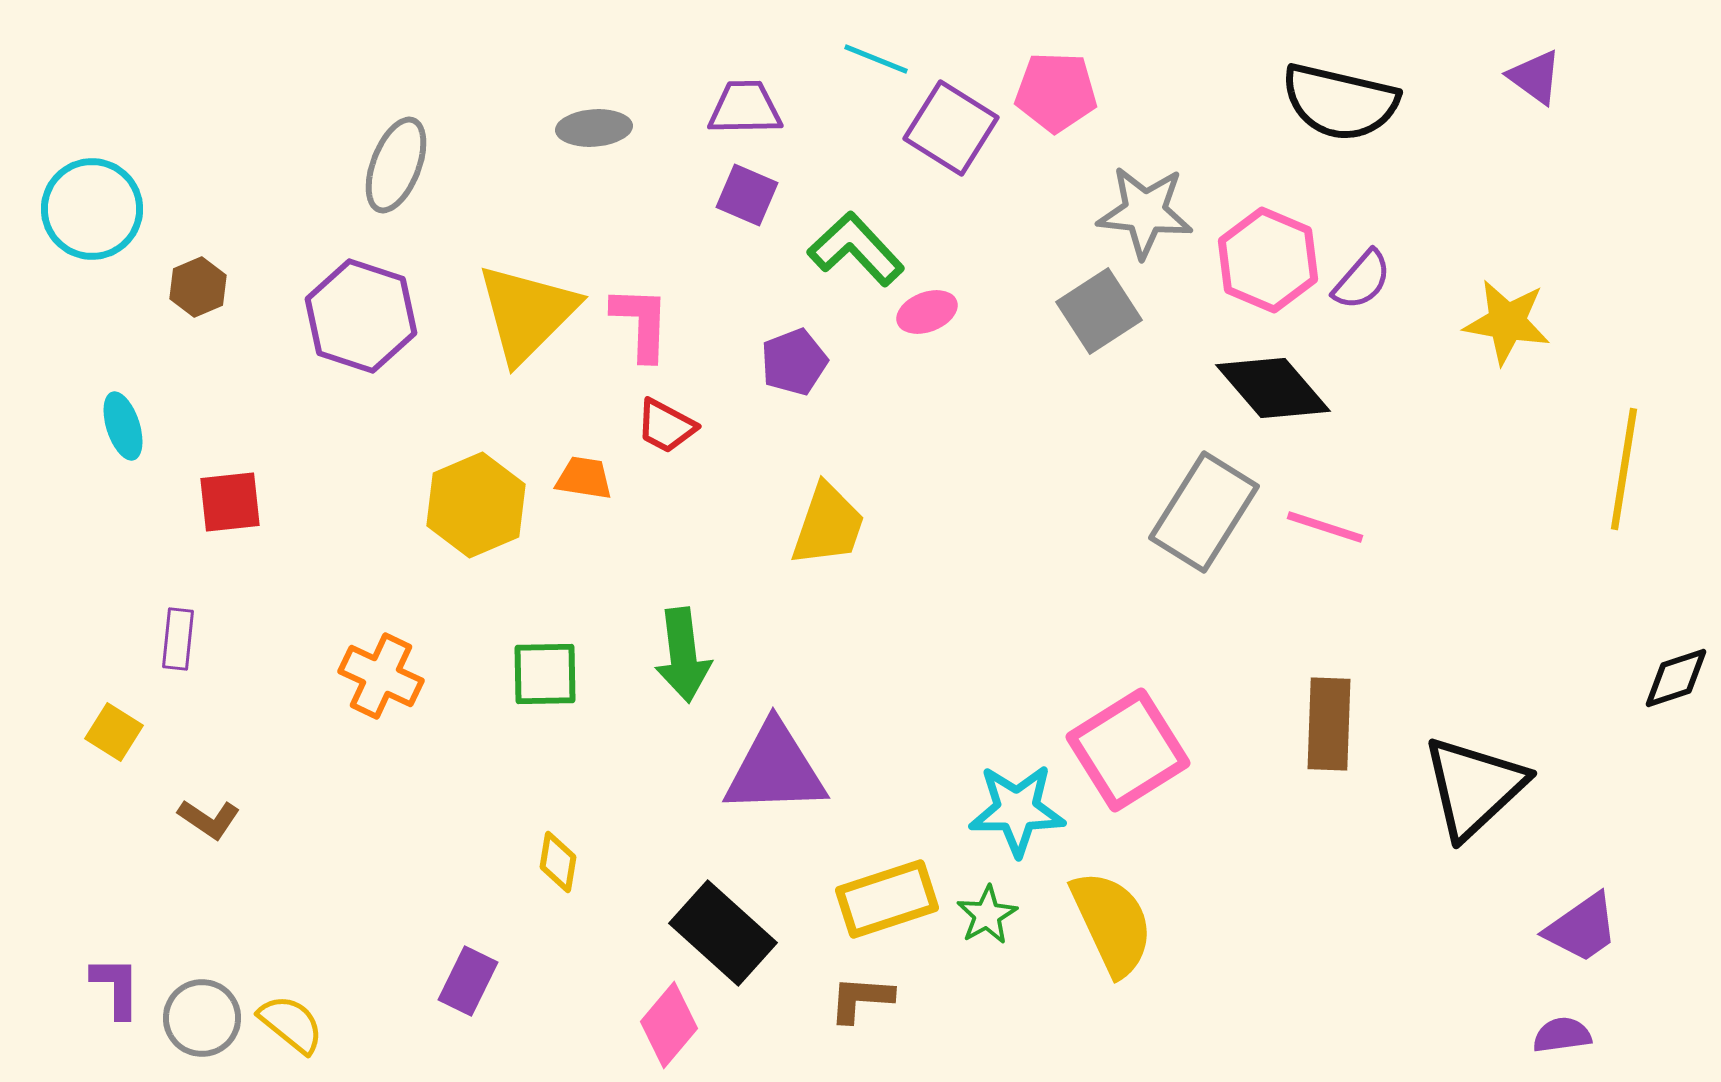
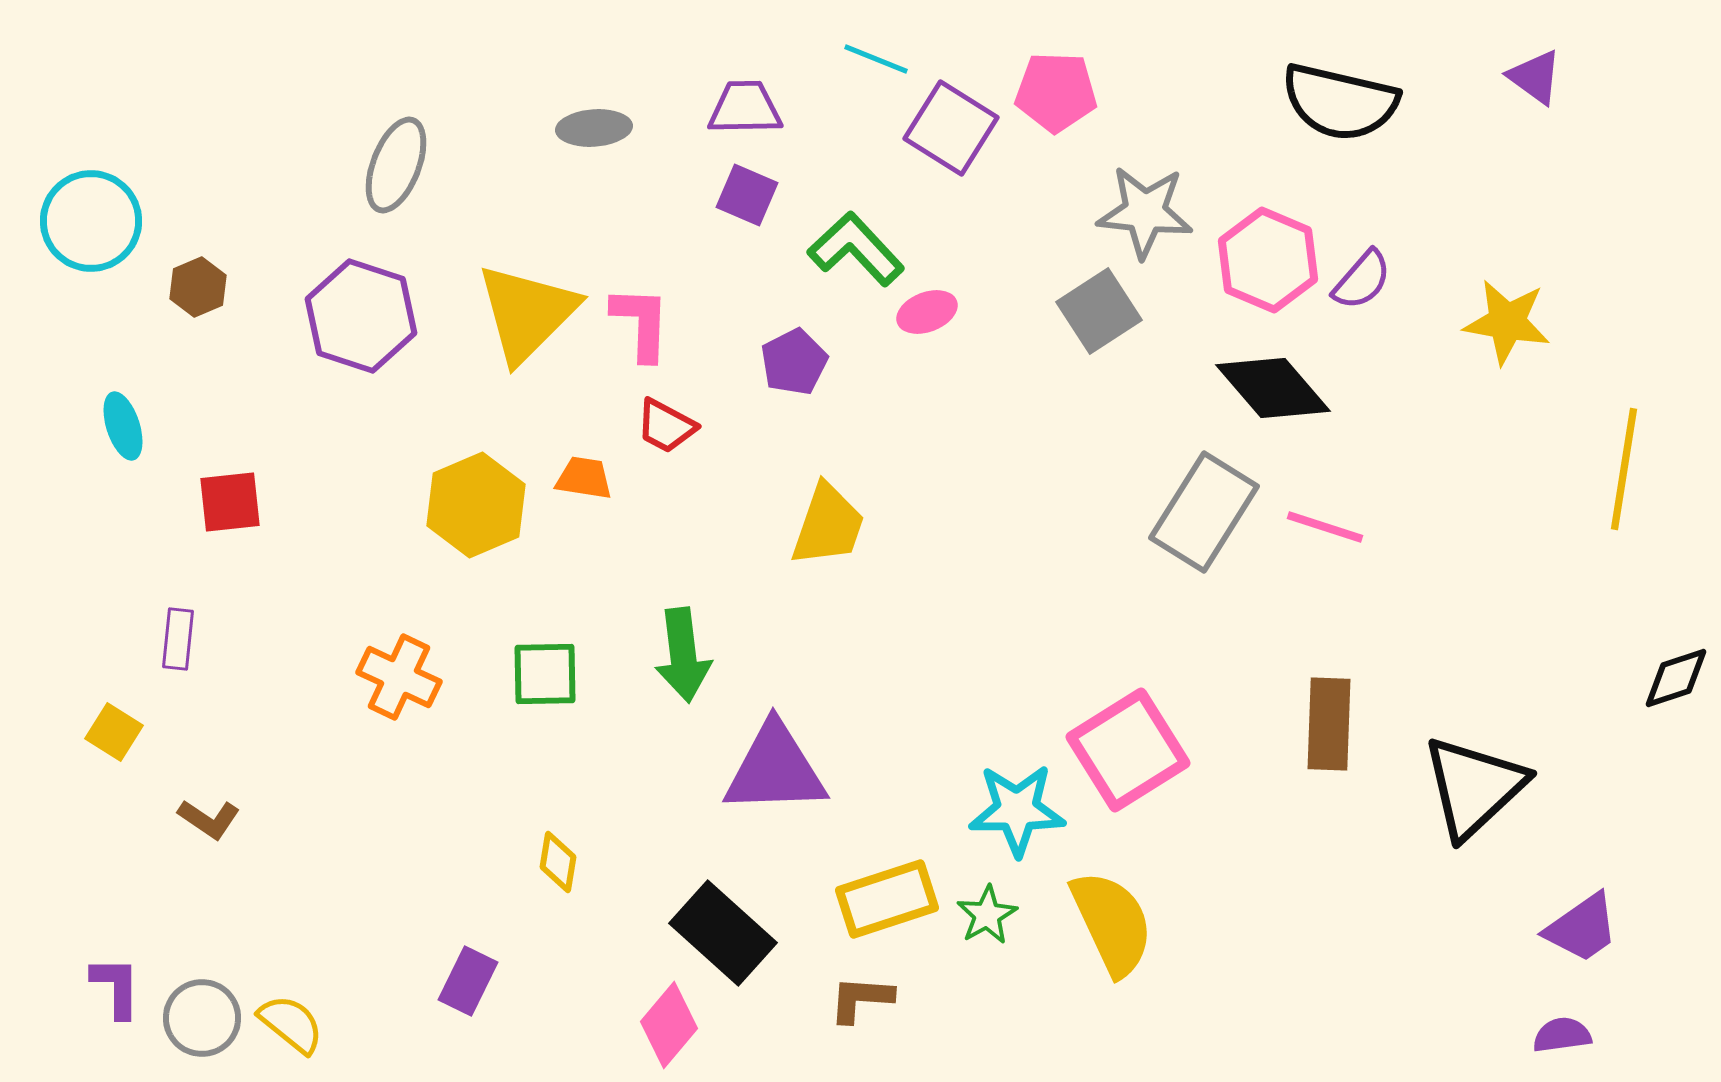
cyan circle at (92, 209): moved 1 px left, 12 px down
purple pentagon at (794, 362): rotated 6 degrees counterclockwise
orange cross at (381, 676): moved 18 px right, 1 px down
